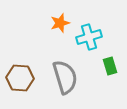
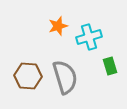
orange star: moved 2 px left, 3 px down
brown hexagon: moved 8 px right, 2 px up
